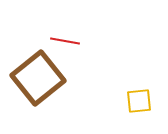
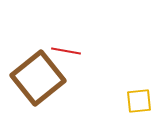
red line: moved 1 px right, 10 px down
